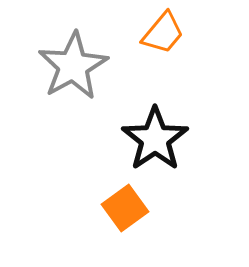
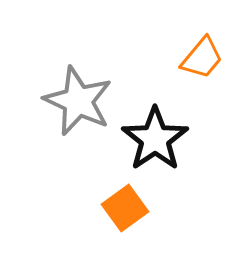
orange trapezoid: moved 39 px right, 25 px down
gray star: moved 5 px right, 35 px down; rotated 18 degrees counterclockwise
